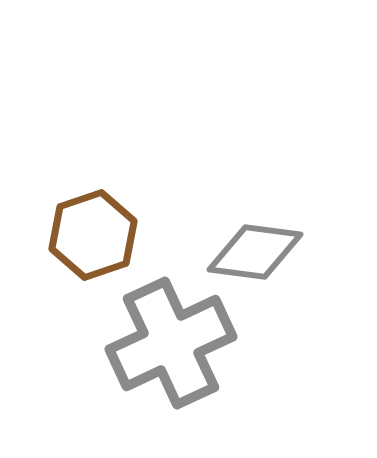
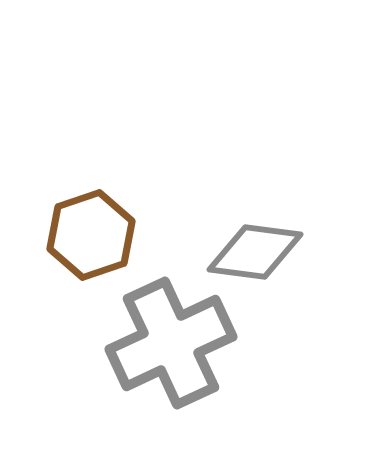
brown hexagon: moved 2 px left
